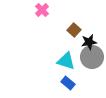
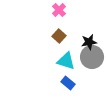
pink cross: moved 17 px right
brown square: moved 15 px left, 6 px down
